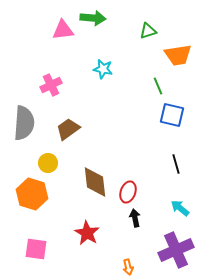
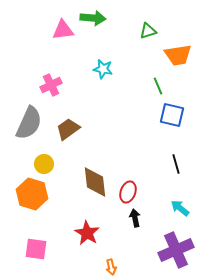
gray semicircle: moved 5 px right; rotated 20 degrees clockwise
yellow circle: moved 4 px left, 1 px down
orange arrow: moved 17 px left
